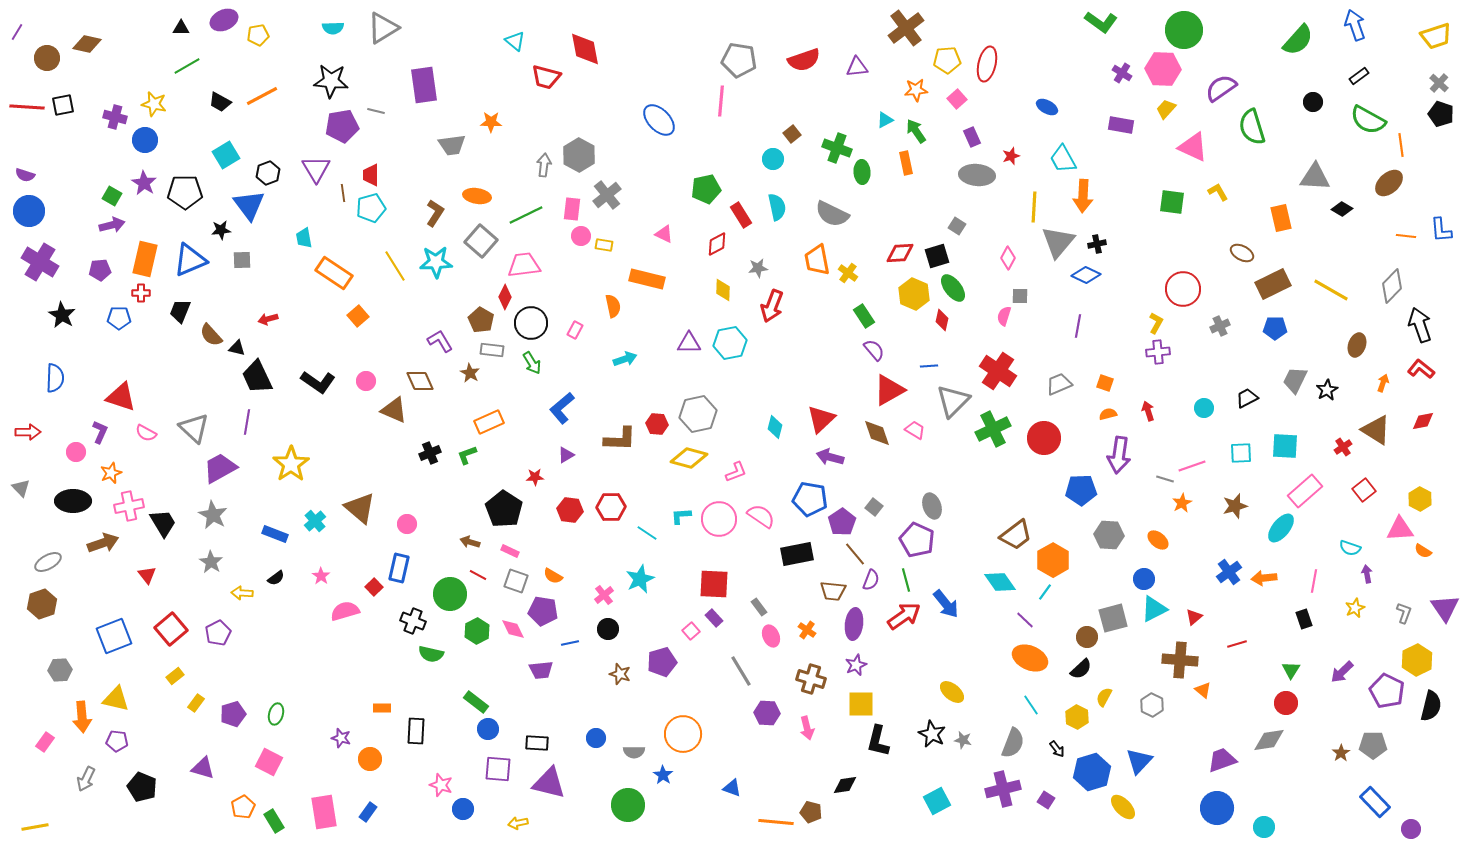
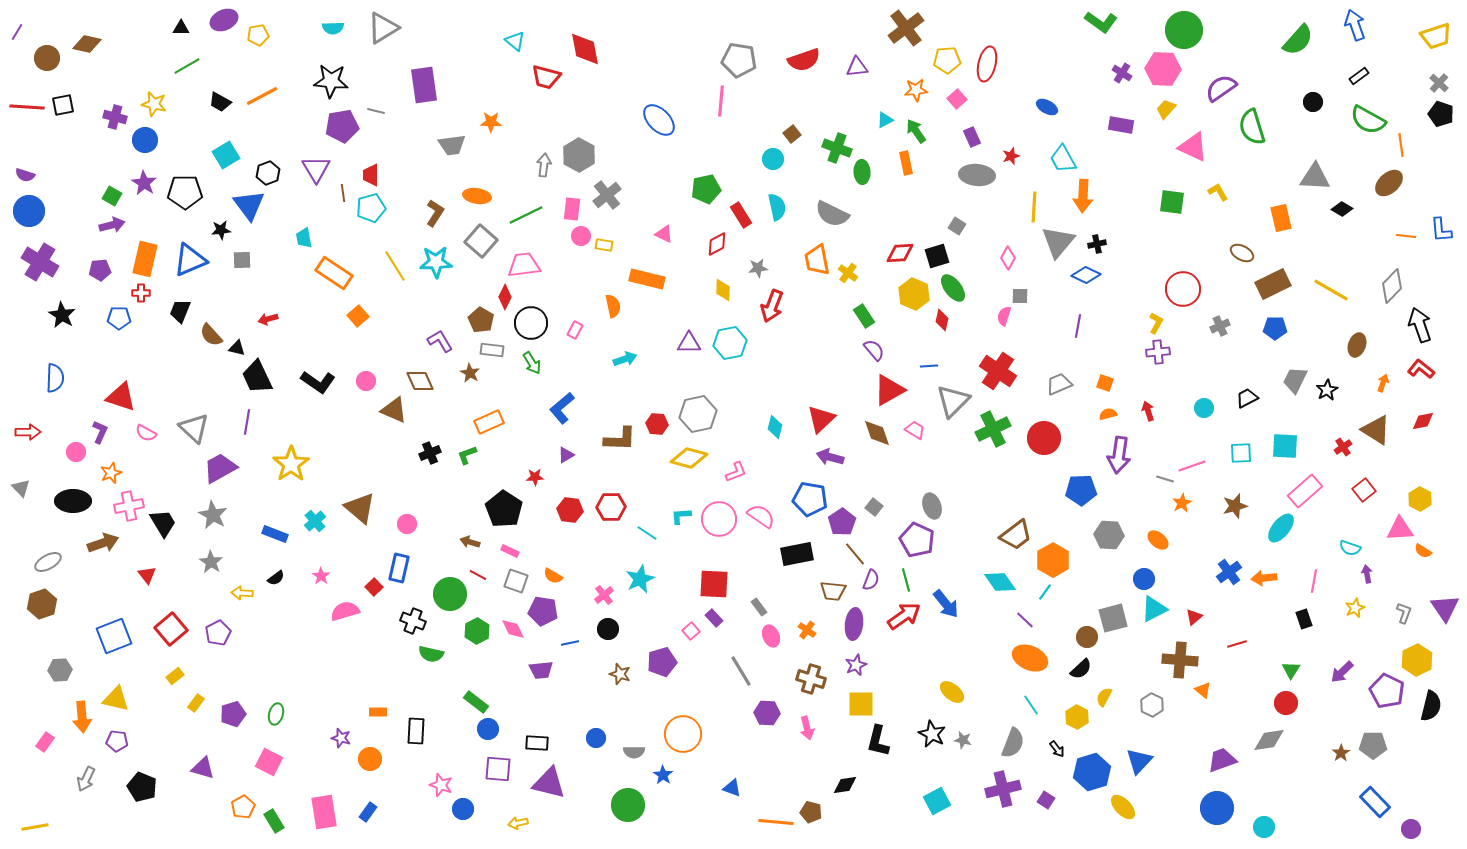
orange rectangle at (382, 708): moved 4 px left, 4 px down
